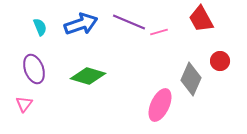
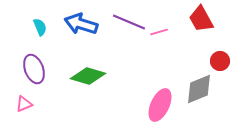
blue arrow: rotated 144 degrees counterclockwise
gray diamond: moved 8 px right, 10 px down; rotated 44 degrees clockwise
pink triangle: rotated 30 degrees clockwise
